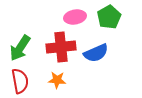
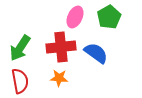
pink ellipse: rotated 55 degrees counterclockwise
blue semicircle: rotated 120 degrees counterclockwise
orange star: moved 2 px right, 2 px up
